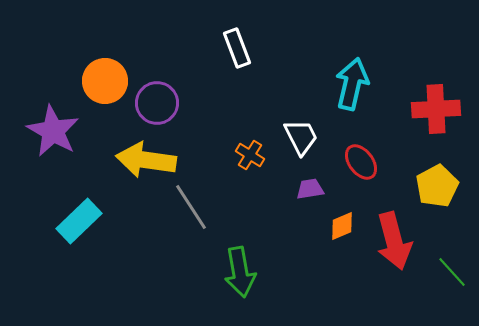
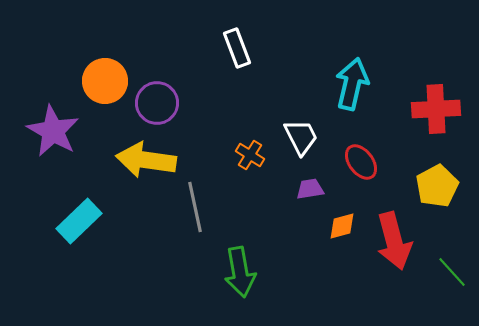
gray line: moved 4 px right; rotated 21 degrees clockwise
orange diamond: rotated 8 degrees clockwise
